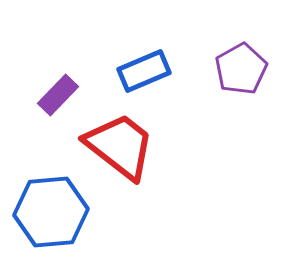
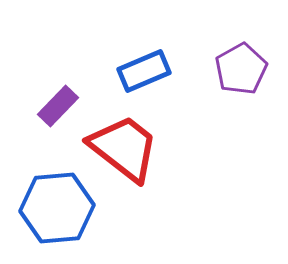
purple rectangle: moved 11 px down
red trapezoid: moved 4 px right, 2 px down
blue hexagon: moved 6 px right, 4 px up
